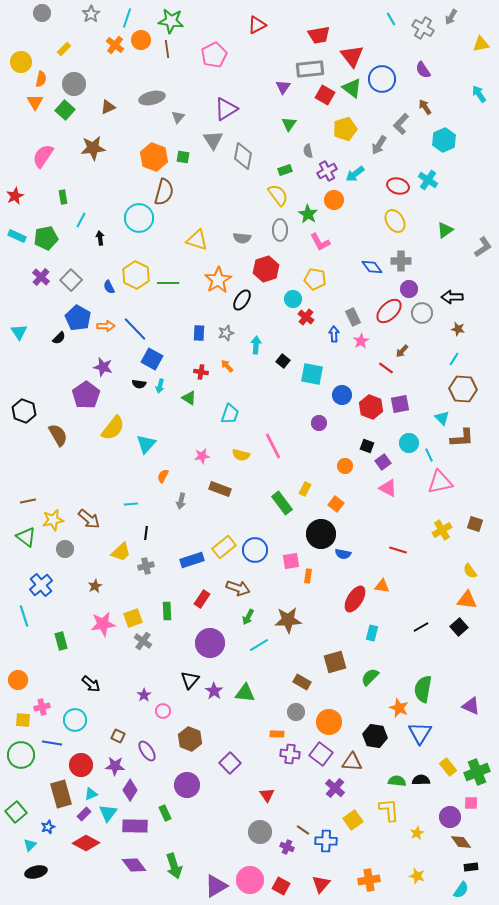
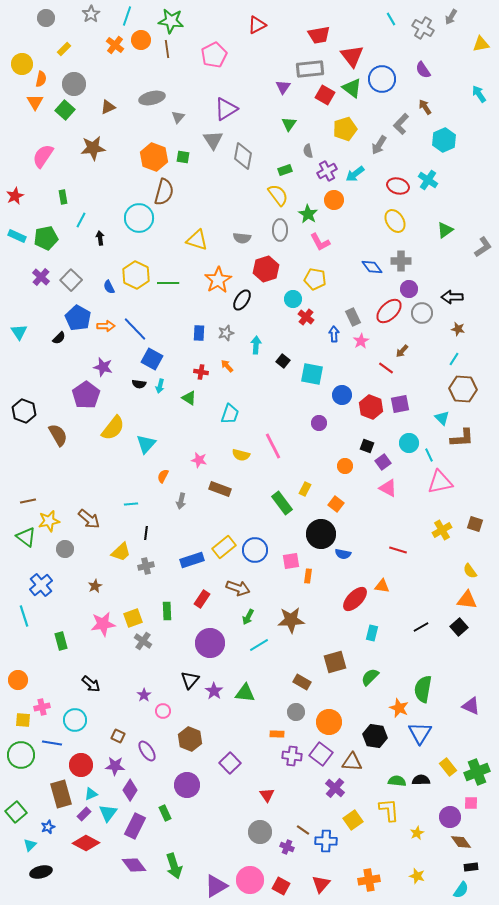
gray circle at (42, 13): moved 4 px right, 5 px down
cyan line at (127, 18): moved 2 px up
yellow circle at (21, 62): moved 1 px right, 2 px down
pink star at (202, 456): moved 3 px left, 4 px down; rotated 21 degrees clockwise
yellow star at (53, 520): moved 4 px left, 1 px down
red ellipse at (355, 599): rotated 12 degrees clockwise
brown star at (288, 620): moved 3 px right
purple cross at (290, 754): moved 2 px right, 2 px down
purple rectangle at (135, 826): rotated 65 degrees counterclockwise
black ellipse at (36, 872): moved 5 px right
